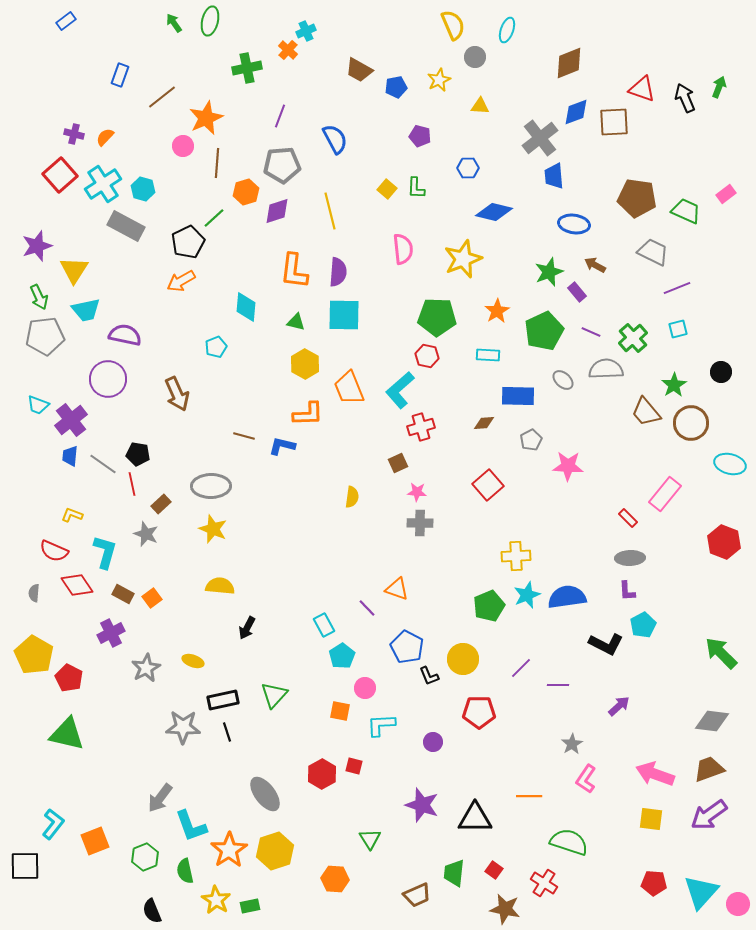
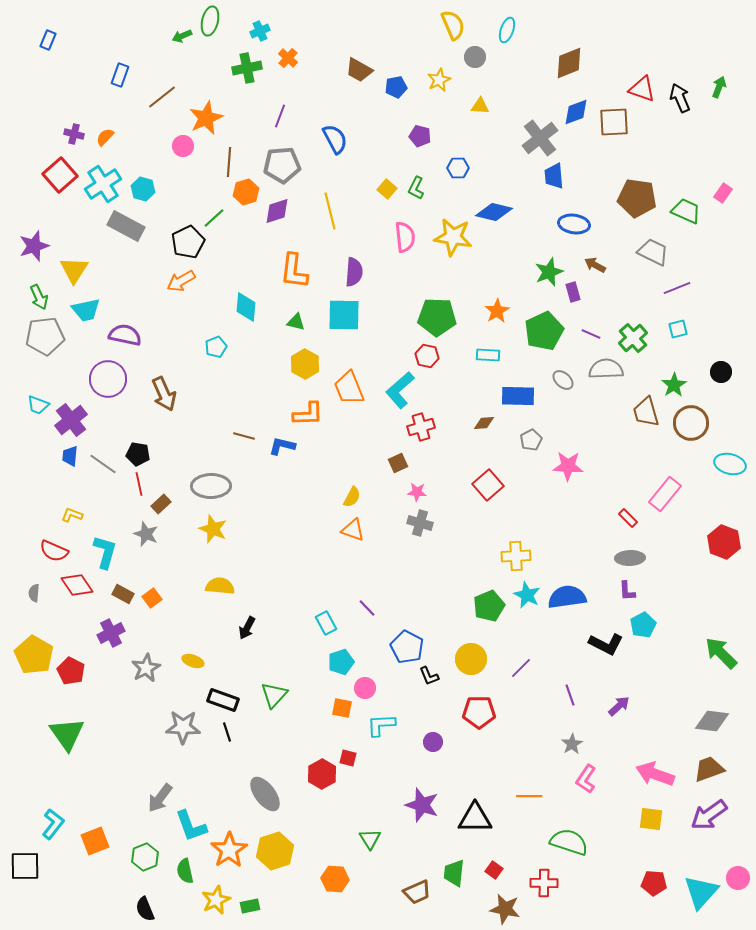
blue rectangle at (66, 21): moved 18 px left, 19 px down; rotated 30 degrees counterclockwise
green arrow at (174, 23): moved 8 px right, 13 px down; rotated 78 degrees counterclockwise
cyan cross at (306, 31): moved 46 px left
orange cross at (288, 50): moved 8 px down
black arrow at (685, 98): moved 5 px left
brown line at (217, 163): moved 12 px right, 1 px up
blue hexagon at (468, 168): moved 10 px left
green L-shape at (416, 188): rotated 25 degrees clockwise
pink rectangle at (726, 194): moved 3 px left, 1 px up; rotated 18 degrees counterclockwise
purple star at (37, 246): moved 3 px left
pink semicircle at (403, 249): moved 2 px right, 12 px up
yellow star at (463, 259): moved 10 px left, 22 px up; rotated 30 degrees clockwise
purple semicircle at (338, 272): moved 16 px right
purple rectangle at (577, 292): moved 4 px left; rotated 24 degrees clockwise
purple line at (591, 332): moved 2 px down
brown arrow at (177, 394): moved 13 px left
brown trapezoid at (646, 412): rotated 24 degrees clockwise
red line at (132, 484): moved 7 px right
yellow semicircle at (352, 497): rotated 20 degrees clockwise
gray cross at (420, 523): rotated 15 degrees clockwise
orange triangle at (397, 589): moved 44 px left, 59 px up
cyan star at (527, 595): rotated 24 degrees counterclockwise
cyan rectangle at (324, 625): moved 2 px right, 2 px up
cyan pentagon at (342, 656): moved 1 px left, 6 px down; rotated 15 degrees clockwise
yellow circle at (463, 659): moved 8 px right
red pentagon at (69, 678): moved 2 px right, 7 px up
purple line at (558, 685): moved 12 px right, 10 px down; rotated 70 degrees clockwise
black rectangle at (223, 700): rotated 32 degrees clockwise
orange square at (340, 711): moved 2 px right, 3 px up
green triangle at (67, 734): rotated 42 degrees clockwise
red square at (354, 766): moved 6 px left, 8 px up
red cross at (544, 883): rotated 32 degrees counterclockwise
brown trapezoid at (417, 895): moved 3 px up
yellow star at (216, 900): rotated 16 degrees clockwise
pink circle at (738, 904): moved 26 px up
black semicircle at (152, 911): moved 7 px left, 2 px up
